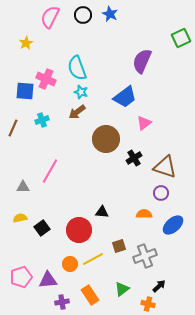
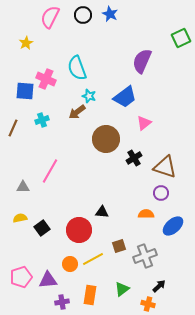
cyan star: moved 8 px right, 4 px down
orange semicircle: moved 2 px right
blue ellipse: moved 1 px down
orange rectangle: rotated 42 degrees clockwise
